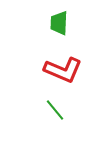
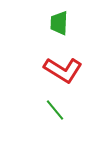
red L-shape: rotated 9 degrees clockwise
